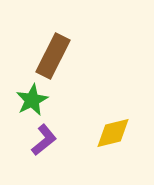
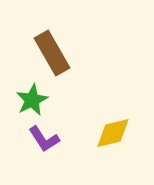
brown rectangle: moved 1 px left, 3 px up; rotated 57 degrees counterclockwise
purple L-shape: moved 1 px up; rotated 96 degrees clockwise
